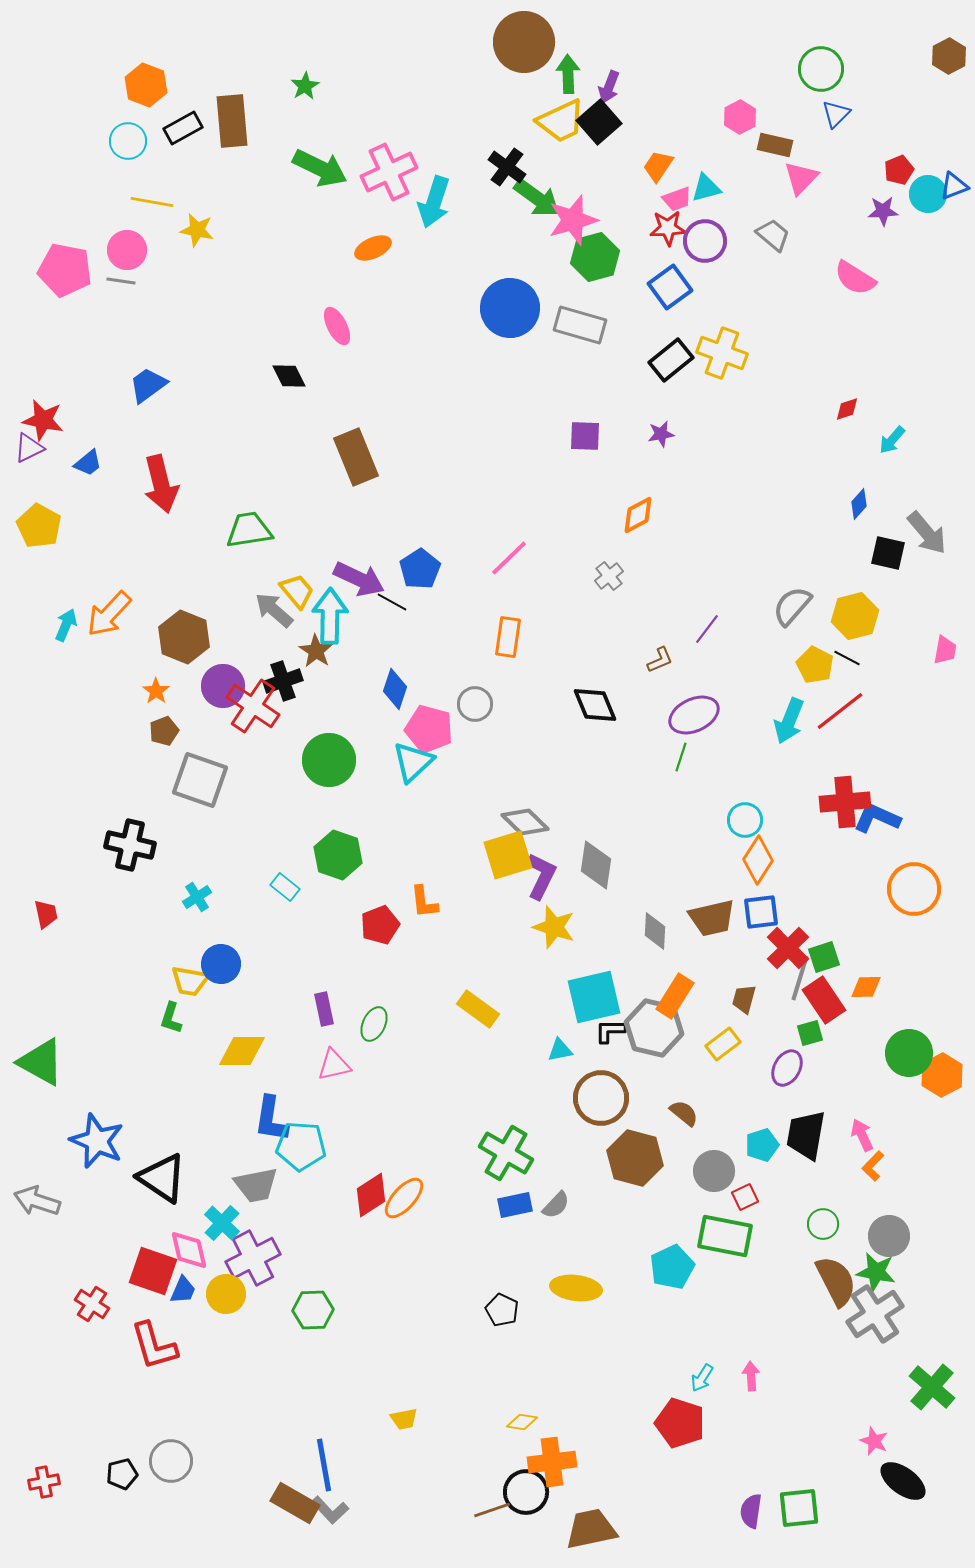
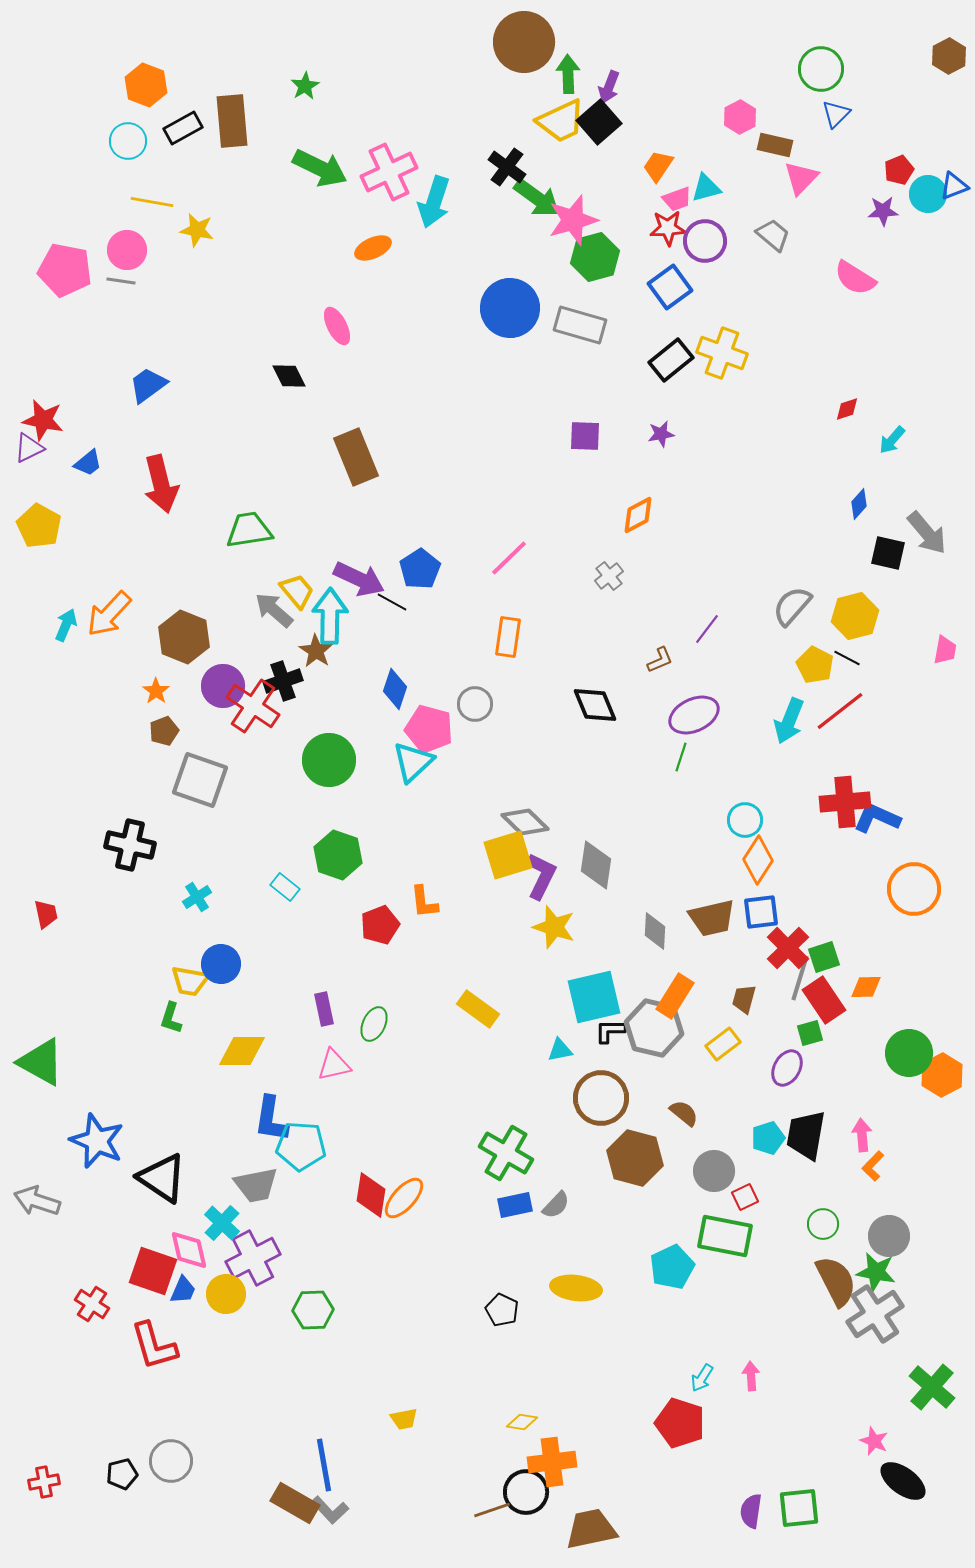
pink arrow at (862, 1135): rotated 20 degrees clockwise
cyan pentagon at (762, 1145): moved 6 px right, 7 px up
red diamond at (371, 1195): rotated 48 degrees counterclockwise
